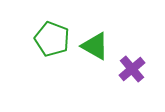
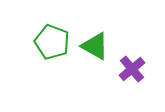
green pentagon: moved 3 px down
